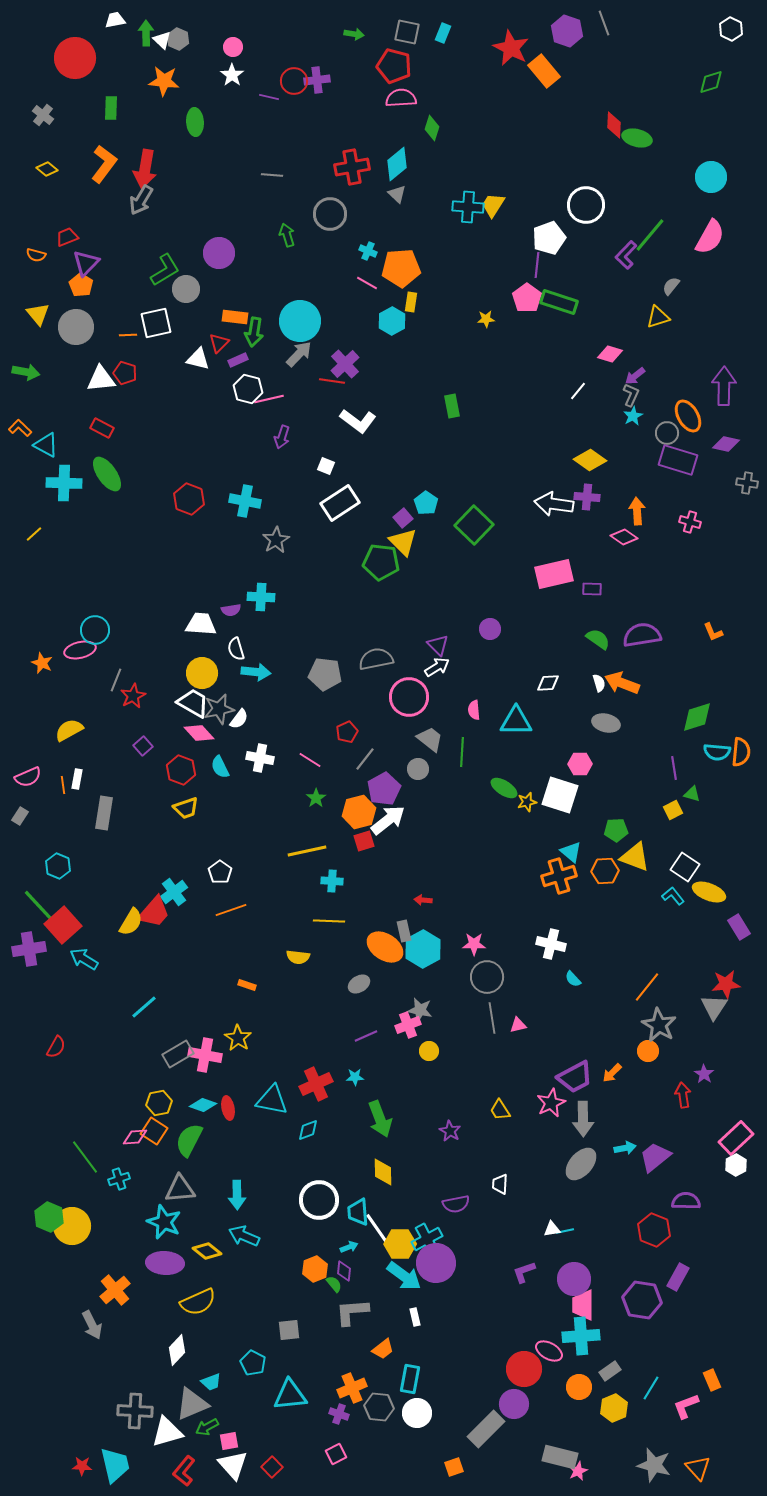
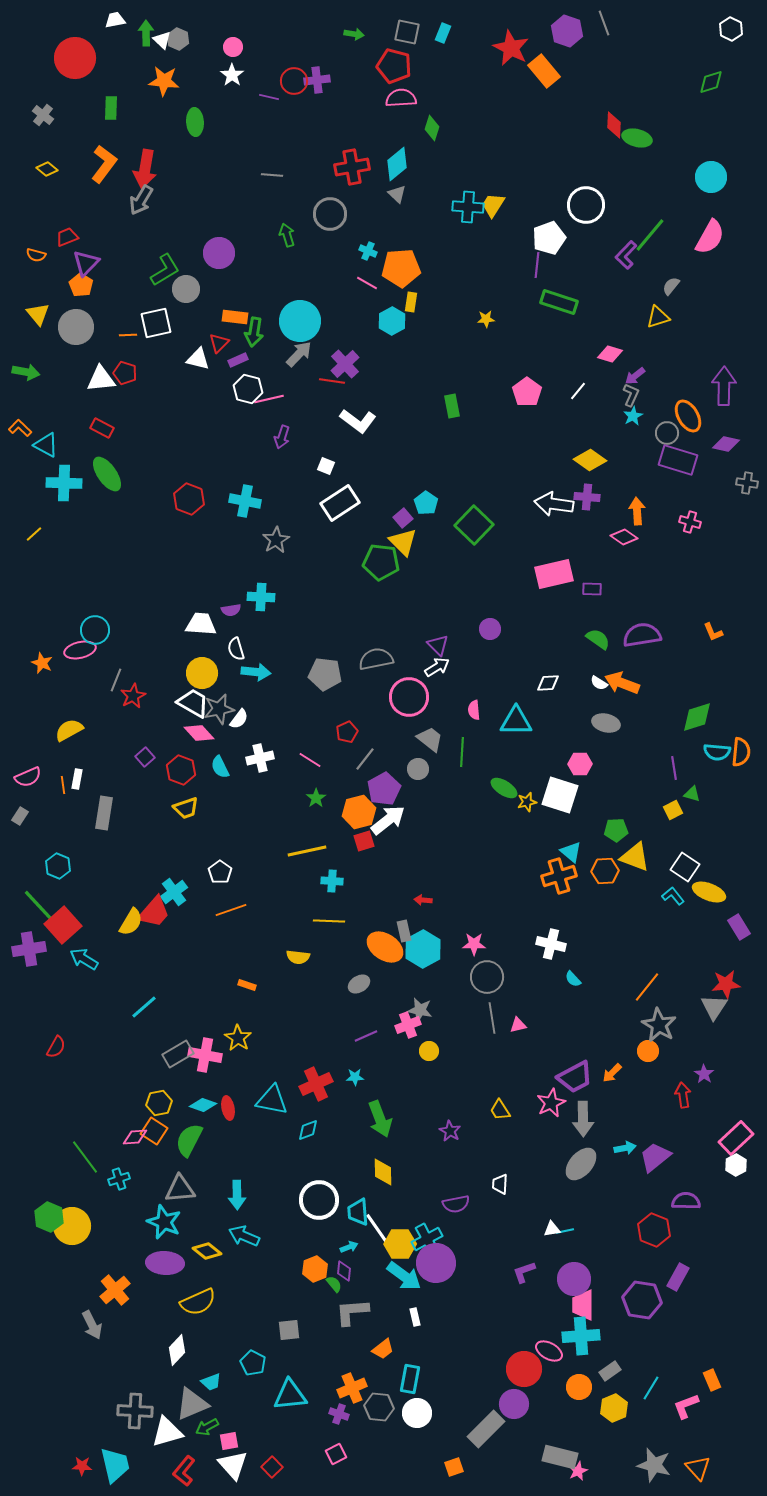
pink pentagon at (527, 298): moved 94 px down
white semicircle at (599, 683): rotated 138 degrees clockwise
purple square at (143, 746): moved 2 px right, 11 px down
white cross at (260, 758): rotated 24 degrees counterclockwise
